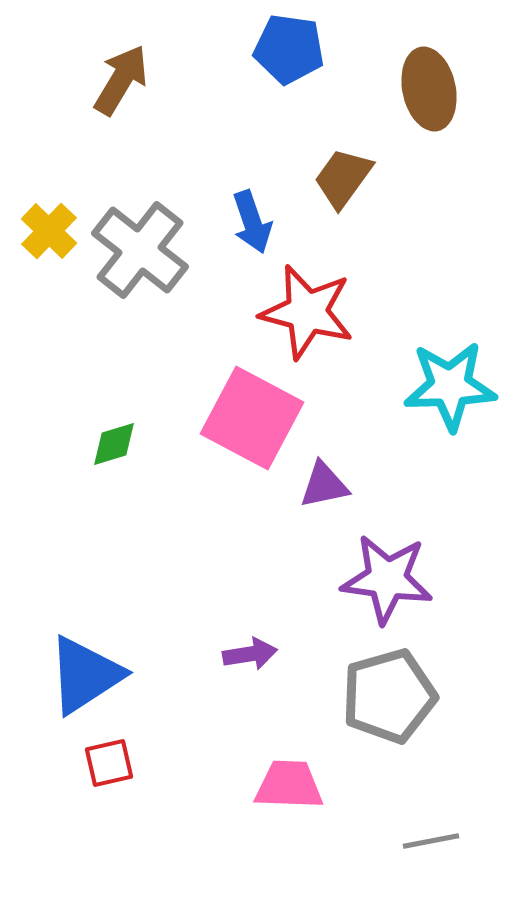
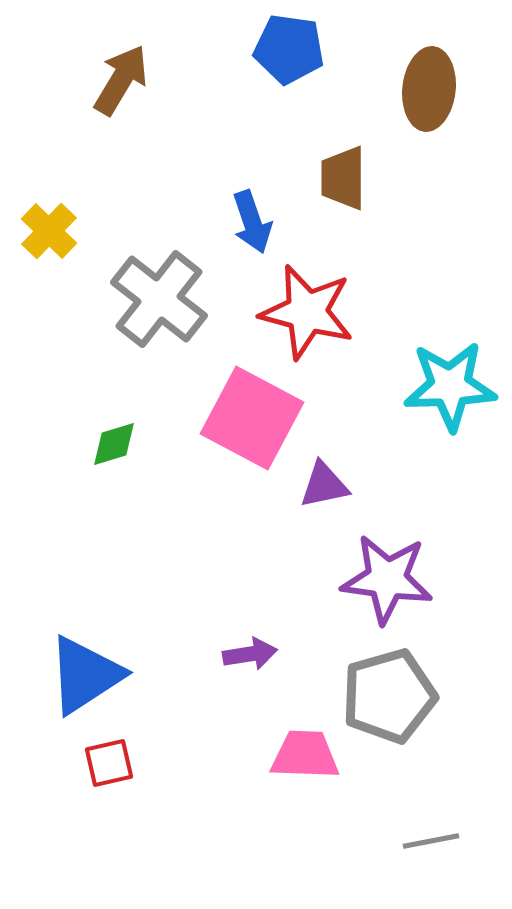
brown ellipse: rotated 18 degrees clockwise
brown trapezoid: rotated 36 degrees counterclockwise
gray cross: moved 19 px right, 49 px down
pink trapezoid: moved 16 px right, 30 px up
